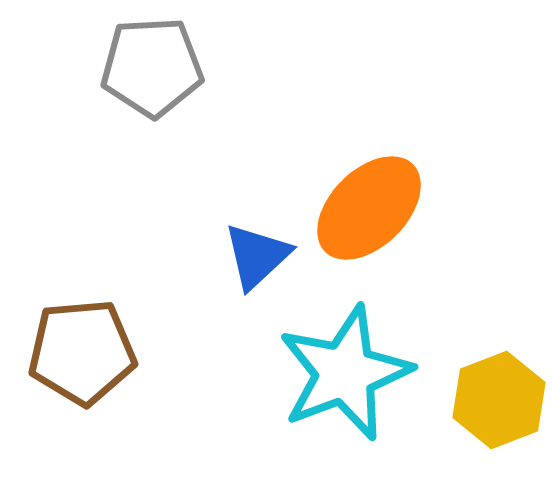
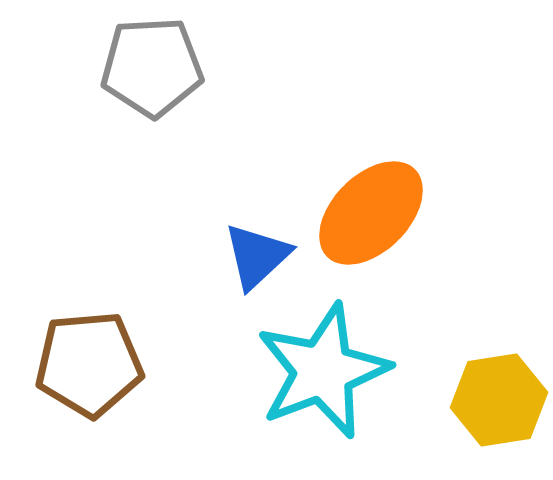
orange ellipse: moved 2 px right, 5 px down
brown pentagon: moved 7 px right, 12 px down
cyan star: moved 22 px left, 2 px up
yellow hexagon: rotated 12 degrees clockwise
